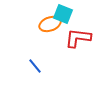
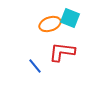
cyan square: moved 7 px right, 4 px down
red L-shape: moved 16 px left, 14 px down
